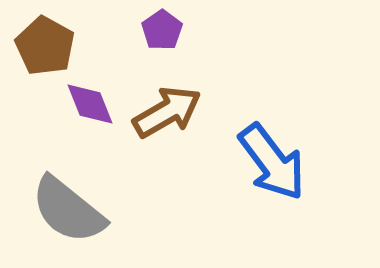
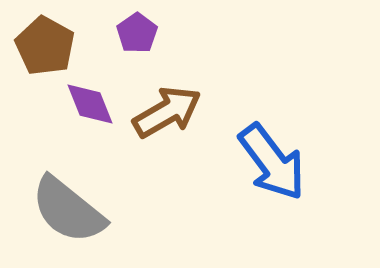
purple pentagon: moved 25 px left, 3 px down
